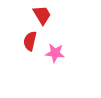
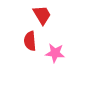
red semicircle: rotated 18 degrees counterclockwise
